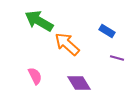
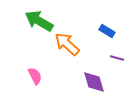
purple diamond: moved 15 px right, 1 px up; rotated 15 degrees clockwise
